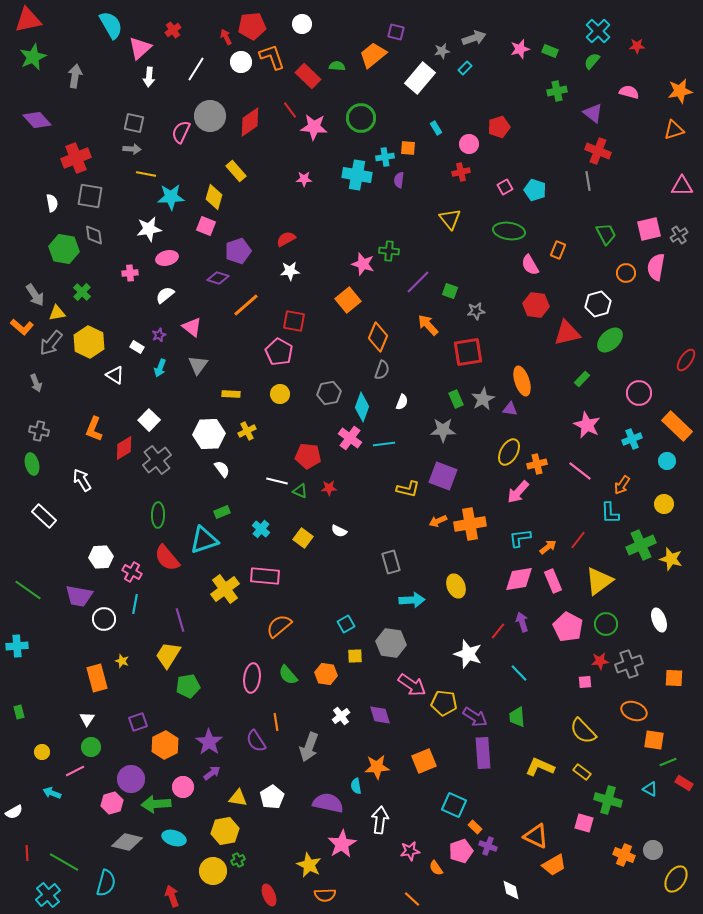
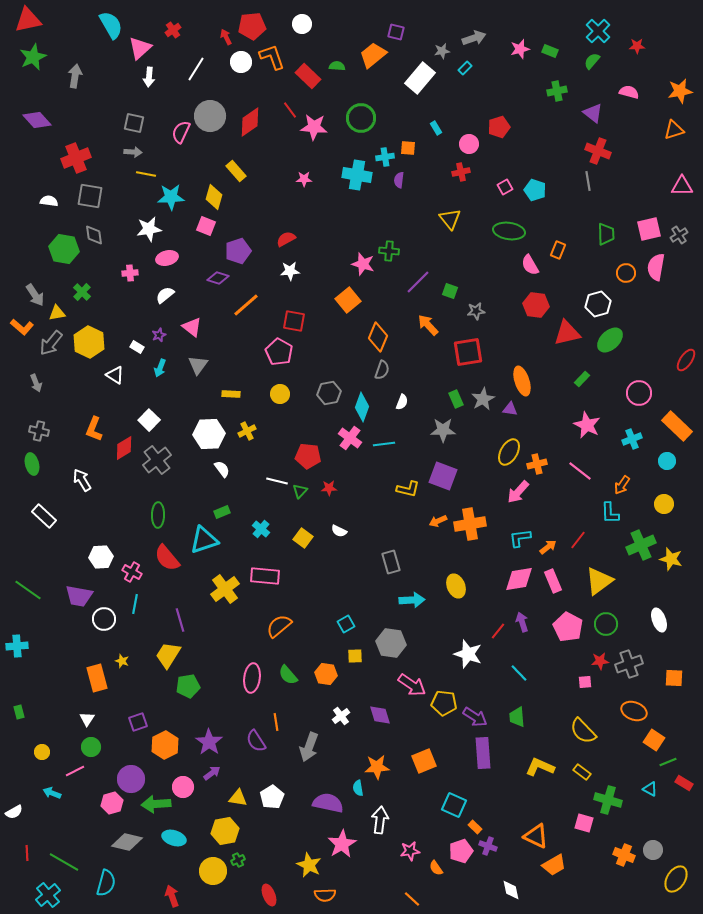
gray arrow at (132, 149): moved 1 px right, 3 px down
white semicircle at (52, 203): moved 3 px left, 2 px up; rotated 72 degrees counterclockwise
green trapezoid at (606, 234): rotated 25 degrees clockwise
green triangle at (300, 491): rotated 49 degrees clockwise
orange square at (654, 740): rotated 25 degrees clockwise
cyan semicircle at (356, 786): moved 2 px right, 2 px down
